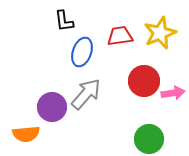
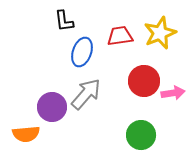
green circle: moved 8 px left, 4 px up
